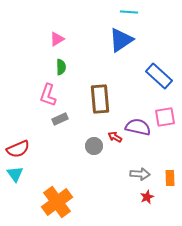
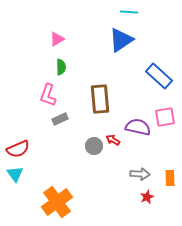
red arrow: moved 2 px left, 3 px down
